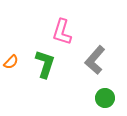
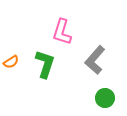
orange semicircle: rotated 14 degrees clockwise
